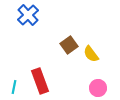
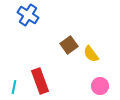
blue cross: rotated 15 degrees counterclockwise
pink circle: moved 2 px right, 2 px up
